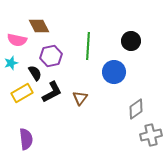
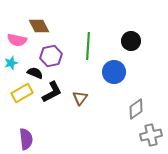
black semicircle: rotated 35 degrees counterclockwise
